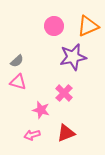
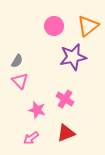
orange triangle: rotated 15 degrees counterclockwise
gray semicircle: rotated 16 degrees counterclockwise
pink triangle: moved 2 px right, 1 px up; rotated 30 degrees clockwise
pink cross: moved 1 px right, 6 px down; rotated 12 degrees counterclockwise
pink star: moved 4 px left
pink arrow: moved 1 px left, 3 px down; rotated 21 degrees counterclockwise
